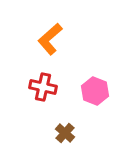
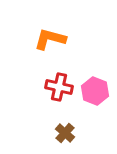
orange L-shape: rotated 56 degrees clockwise
red cross: moved 16 px right
